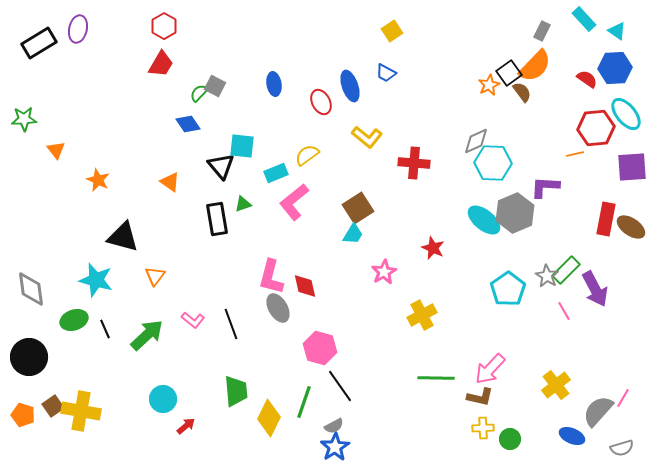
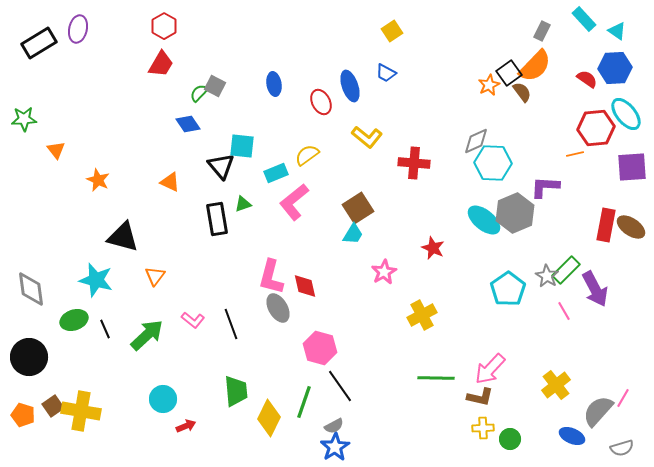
orange triangle at (170, 182): rotated 10 degrees counterclockwise
red rectangle at (606, 219): moved 6 px down
red arrow at (186, 426): rotated 18 degrees clockwise
